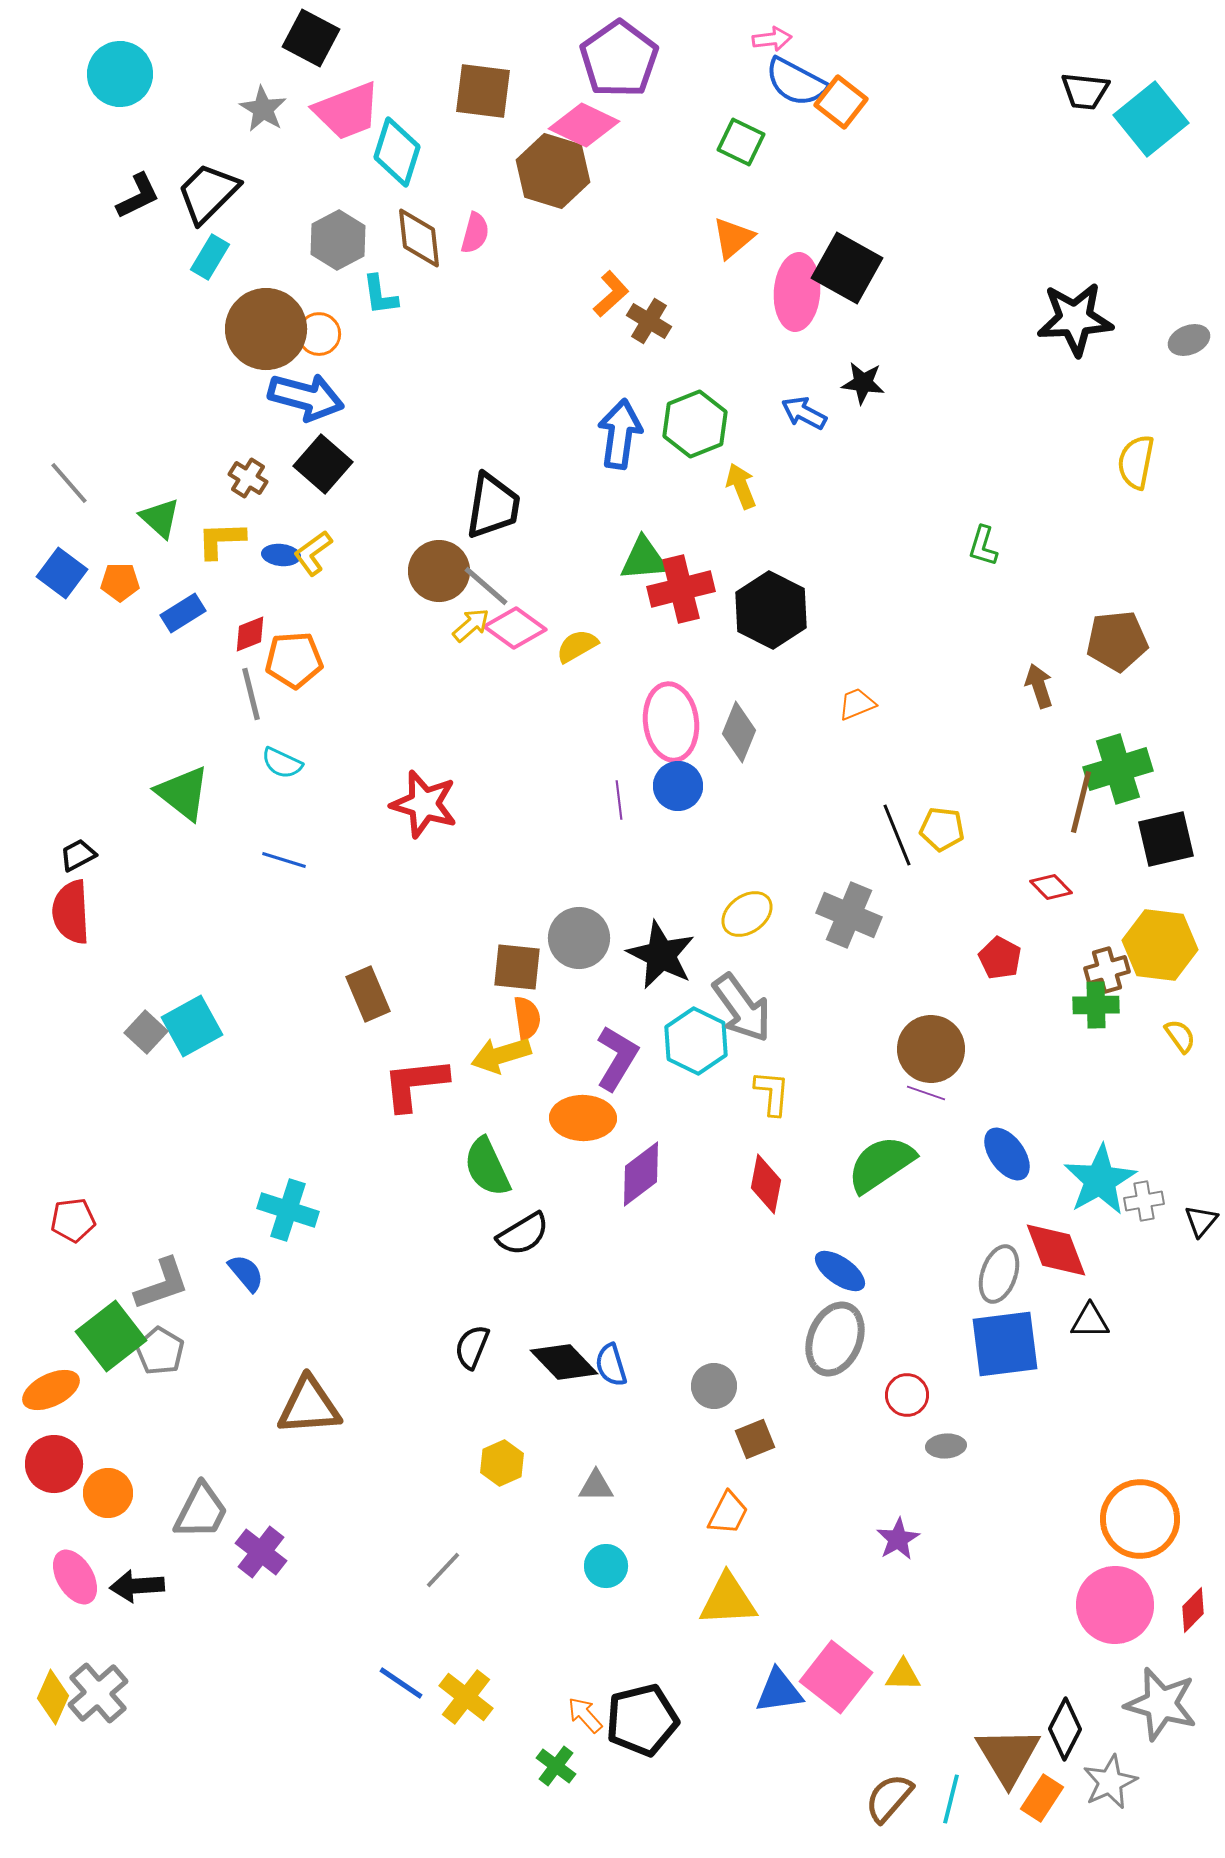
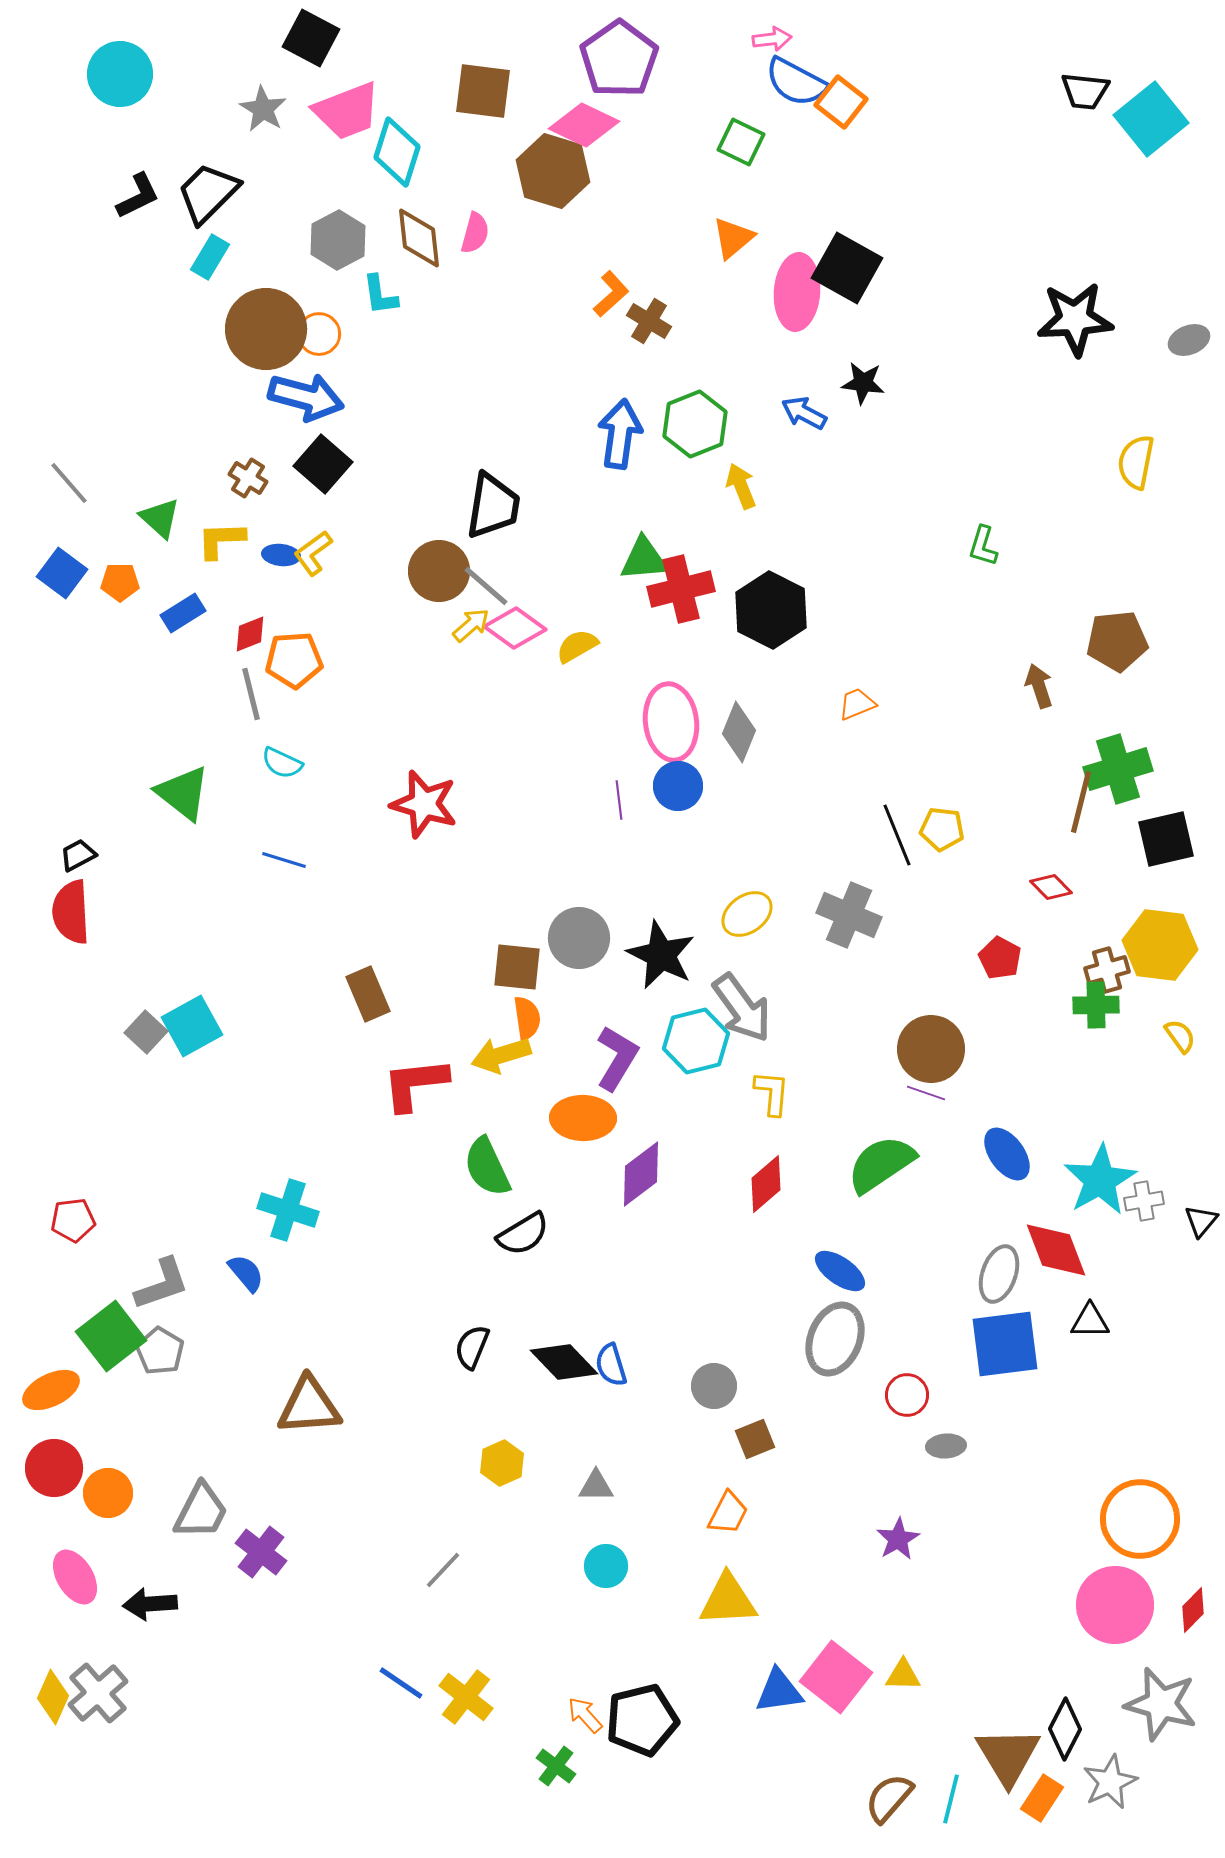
cyan hexagon at (696, 1041): rotated 20 degrees clockwise
red diamond at (766, 1184): rotated 38 degrees clockwise
red circle at (54, 1464): moved 4 px down
black arrow at (137, 1586): moved 13 px right, 18 px down
